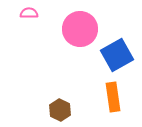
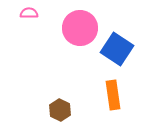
pink circle: moved 1 px up
blue square: moved 6 px up; rotated 28 degrees counterclockwise
orange rectangle: moved 2 px up
